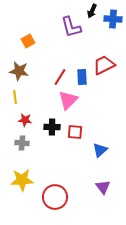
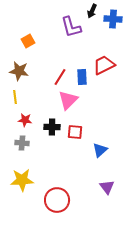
purple triangle: moved 4 px right
red circle: moved 2 px right, 3 px down
